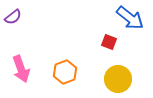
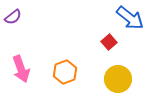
red square: rotated 28 degrees clockwise
